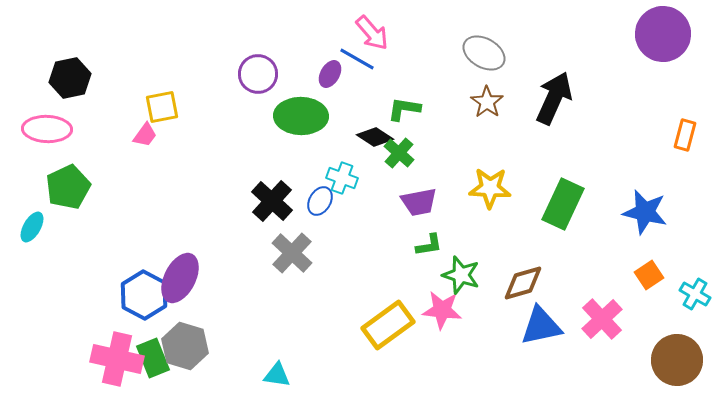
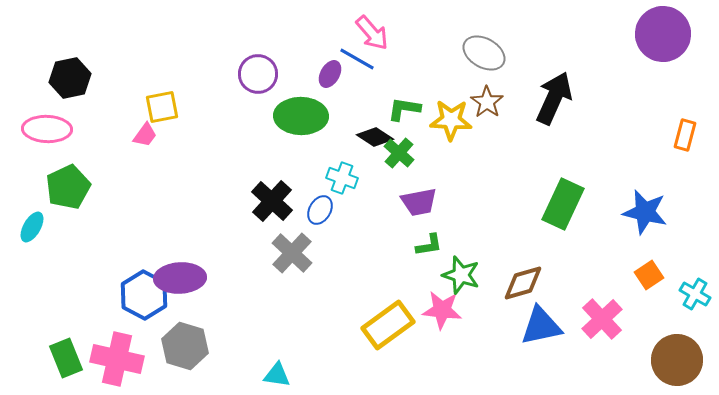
yellow star at (490, 188): moved 39 px left, 68 px up
blue ellipse at (320, 201): moved 9 px down
purple ellipse at (180, 278): rotated 60 degrees clockwise
green rectangle at (153, 358): moved 87 px left
